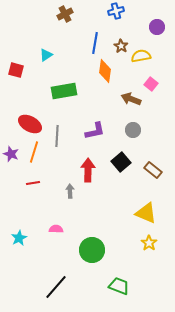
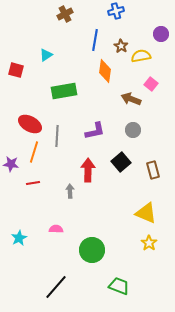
purple circle: moved 4 px right, 7 px down
blue line: moved 3 px up
purple star: moved 10 px down; rotated 14 degrees counterclockwise
brown rectangle: rotated 36 degrees clockwise
